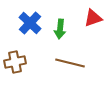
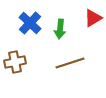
red triangle: rotated 12 degrees counterclockwise
brown line: rotated 32 degrees counterclockwise
